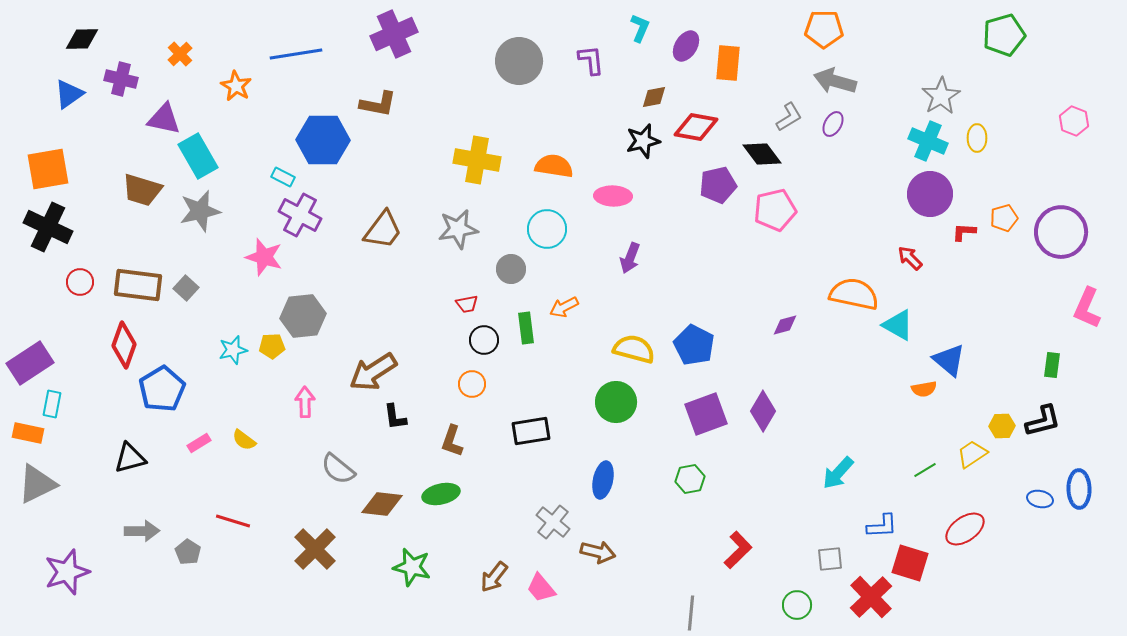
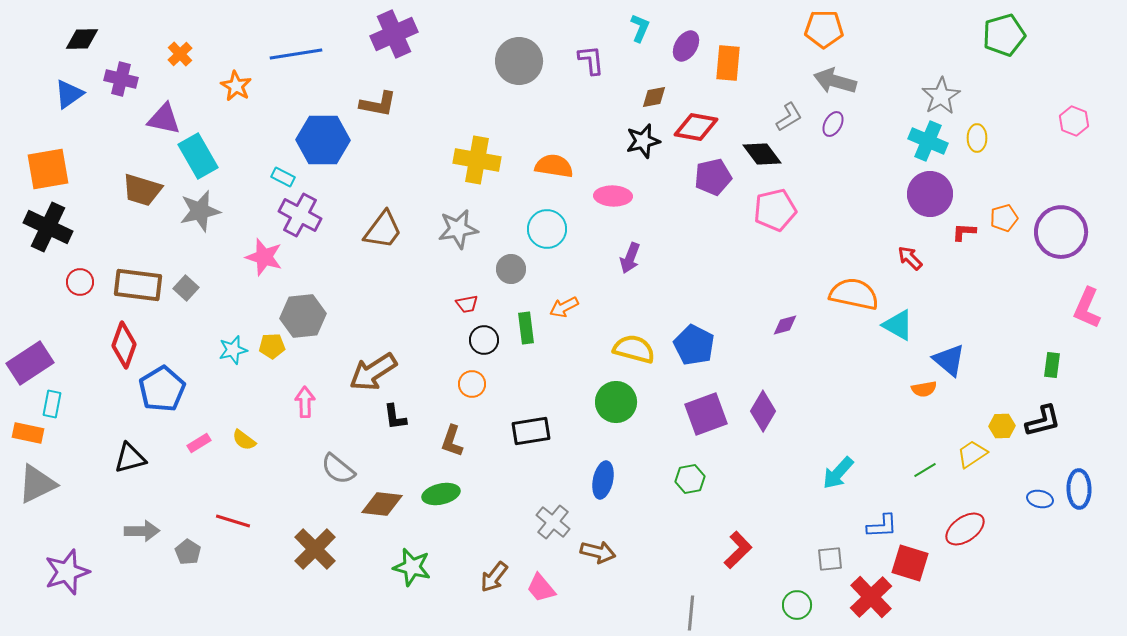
purple pentagon at (718, 185): moved 5 px left, 8 px up
